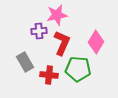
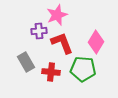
pink star: rotated 10 degrees counterclockwise
red L-shape: rotated 45 degrees counterclockwise
gray rectangle: moved 1 px right
green pentagon: moved 5 px right
red cross: moved 2 px right, 3 px up
